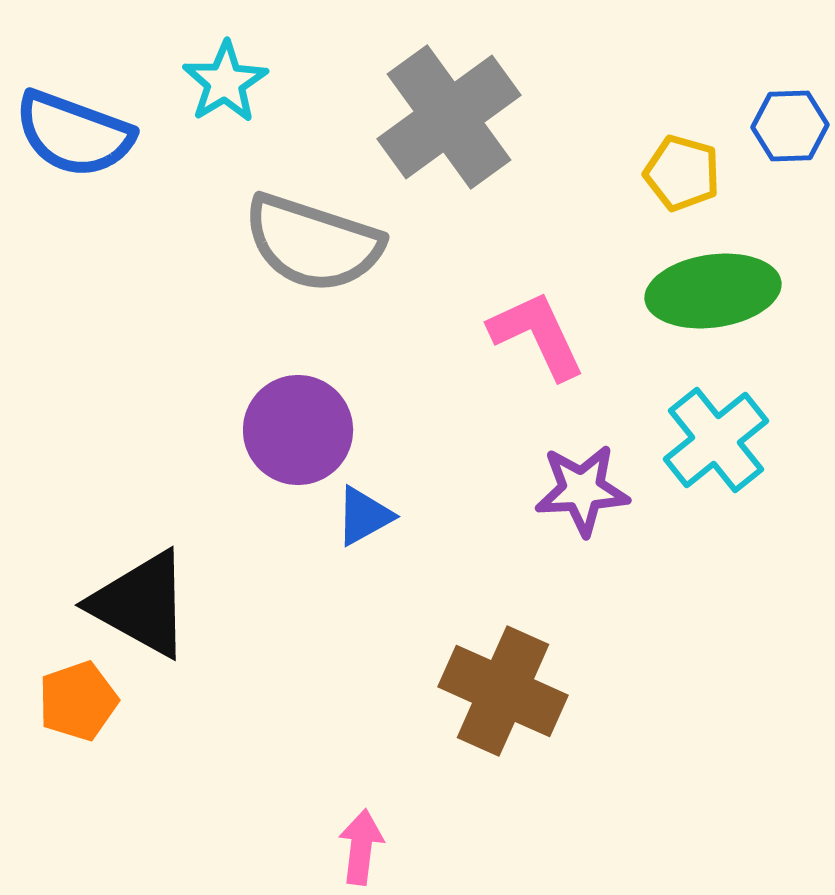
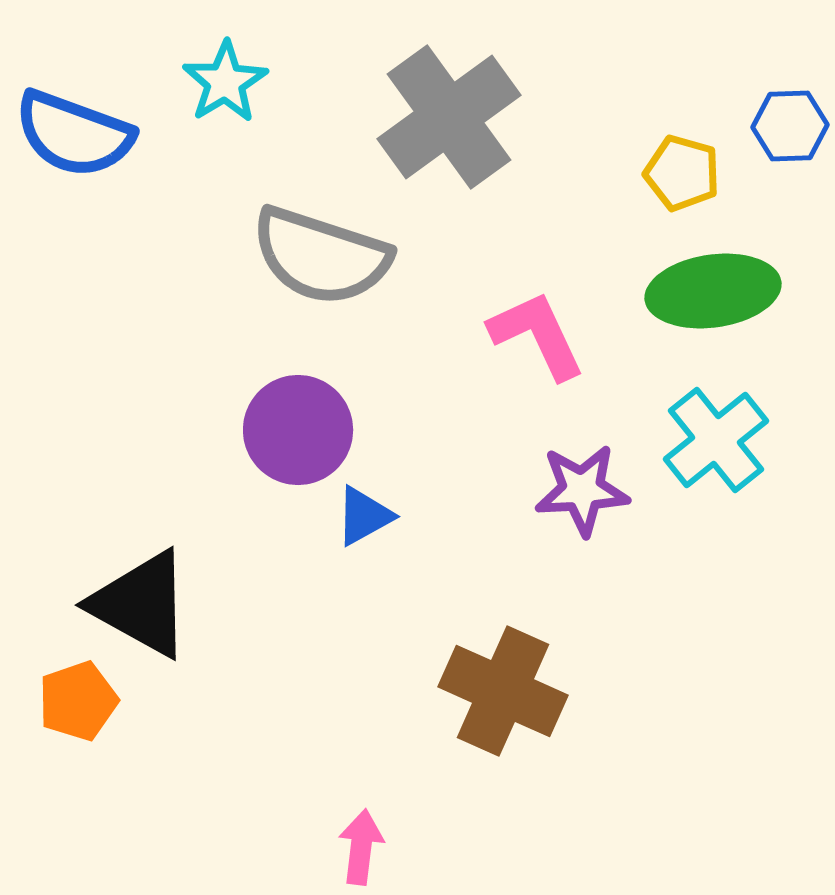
gray semicircle: moved 8 px right, 13 px down
